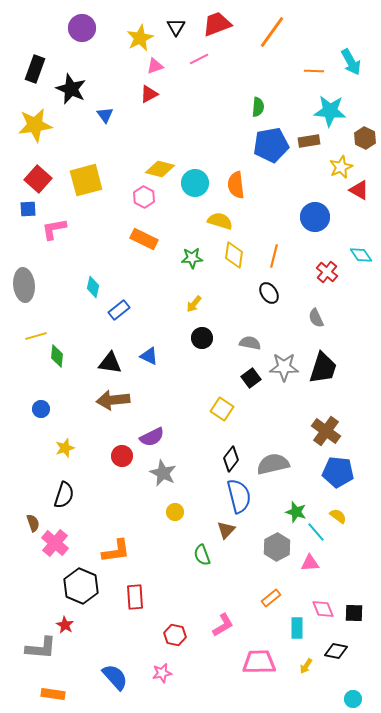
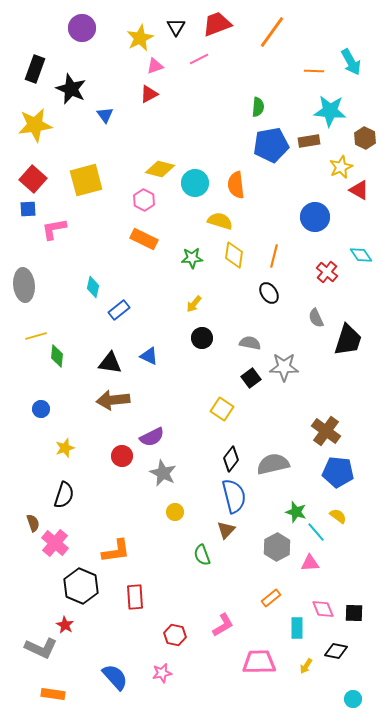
red square at (38, 179): moved 5 px left
pink hexagon at (144, 197): moved 3 px down
black trapezoid at (323, 368): moved 25 px right, 28 px up
blue semicircle at (239, 496): moved 5 px left
gray L-shape at (41, 648): rotated 20 degrees clockwise
